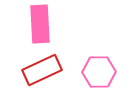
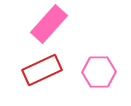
pink rectangle: moved 9 px right; rotated 45 degrees clockwise
